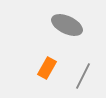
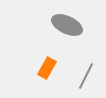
gray line: moved 3 px right
